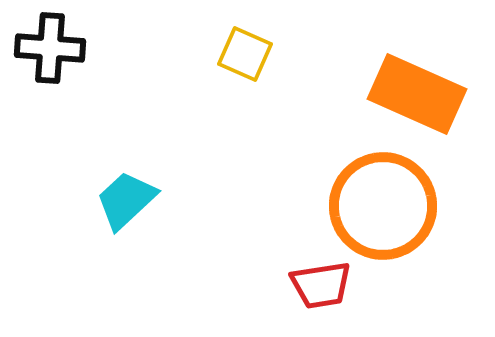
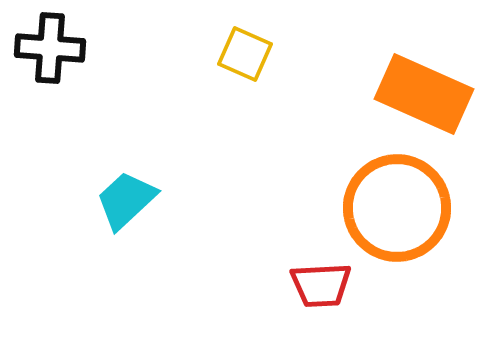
orange rectangle: moved 7 px right
orange circle: moved 14 px right, 2 px down
red trapezoid: rotated 6 degrees clockwise
